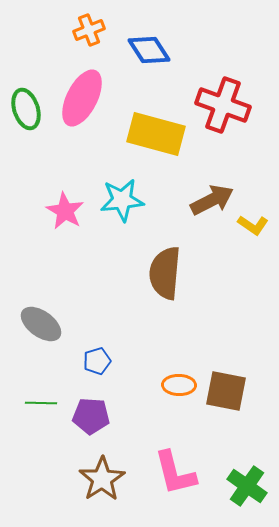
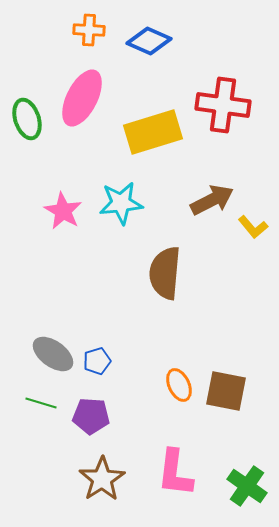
orange cross: rotated 24 degrees clockwise
blue diamond: moved 9 px up; rotated 33 degrees counterclockwise
red cross: rotated 12 degrees counterclockwise
green ellipse: moved 1 px right, 10 px down
yellow rectangle: moved 3 px left, 2 px up; rotated 32 degrees counterclockwise
cyan star: moved 1 px left, 3 px down
pink star: moved 2 px left
yellow L-shape: moved 2 px down; rotated 16 degrees clockwise
gray ellipse: moved 12 px right, 30 px down
orange ellipse: rotated 64 degrees clockwise
green line: rotated 16 degrees clockwise
pink L-shape: rotated 21 degrees clockwise
